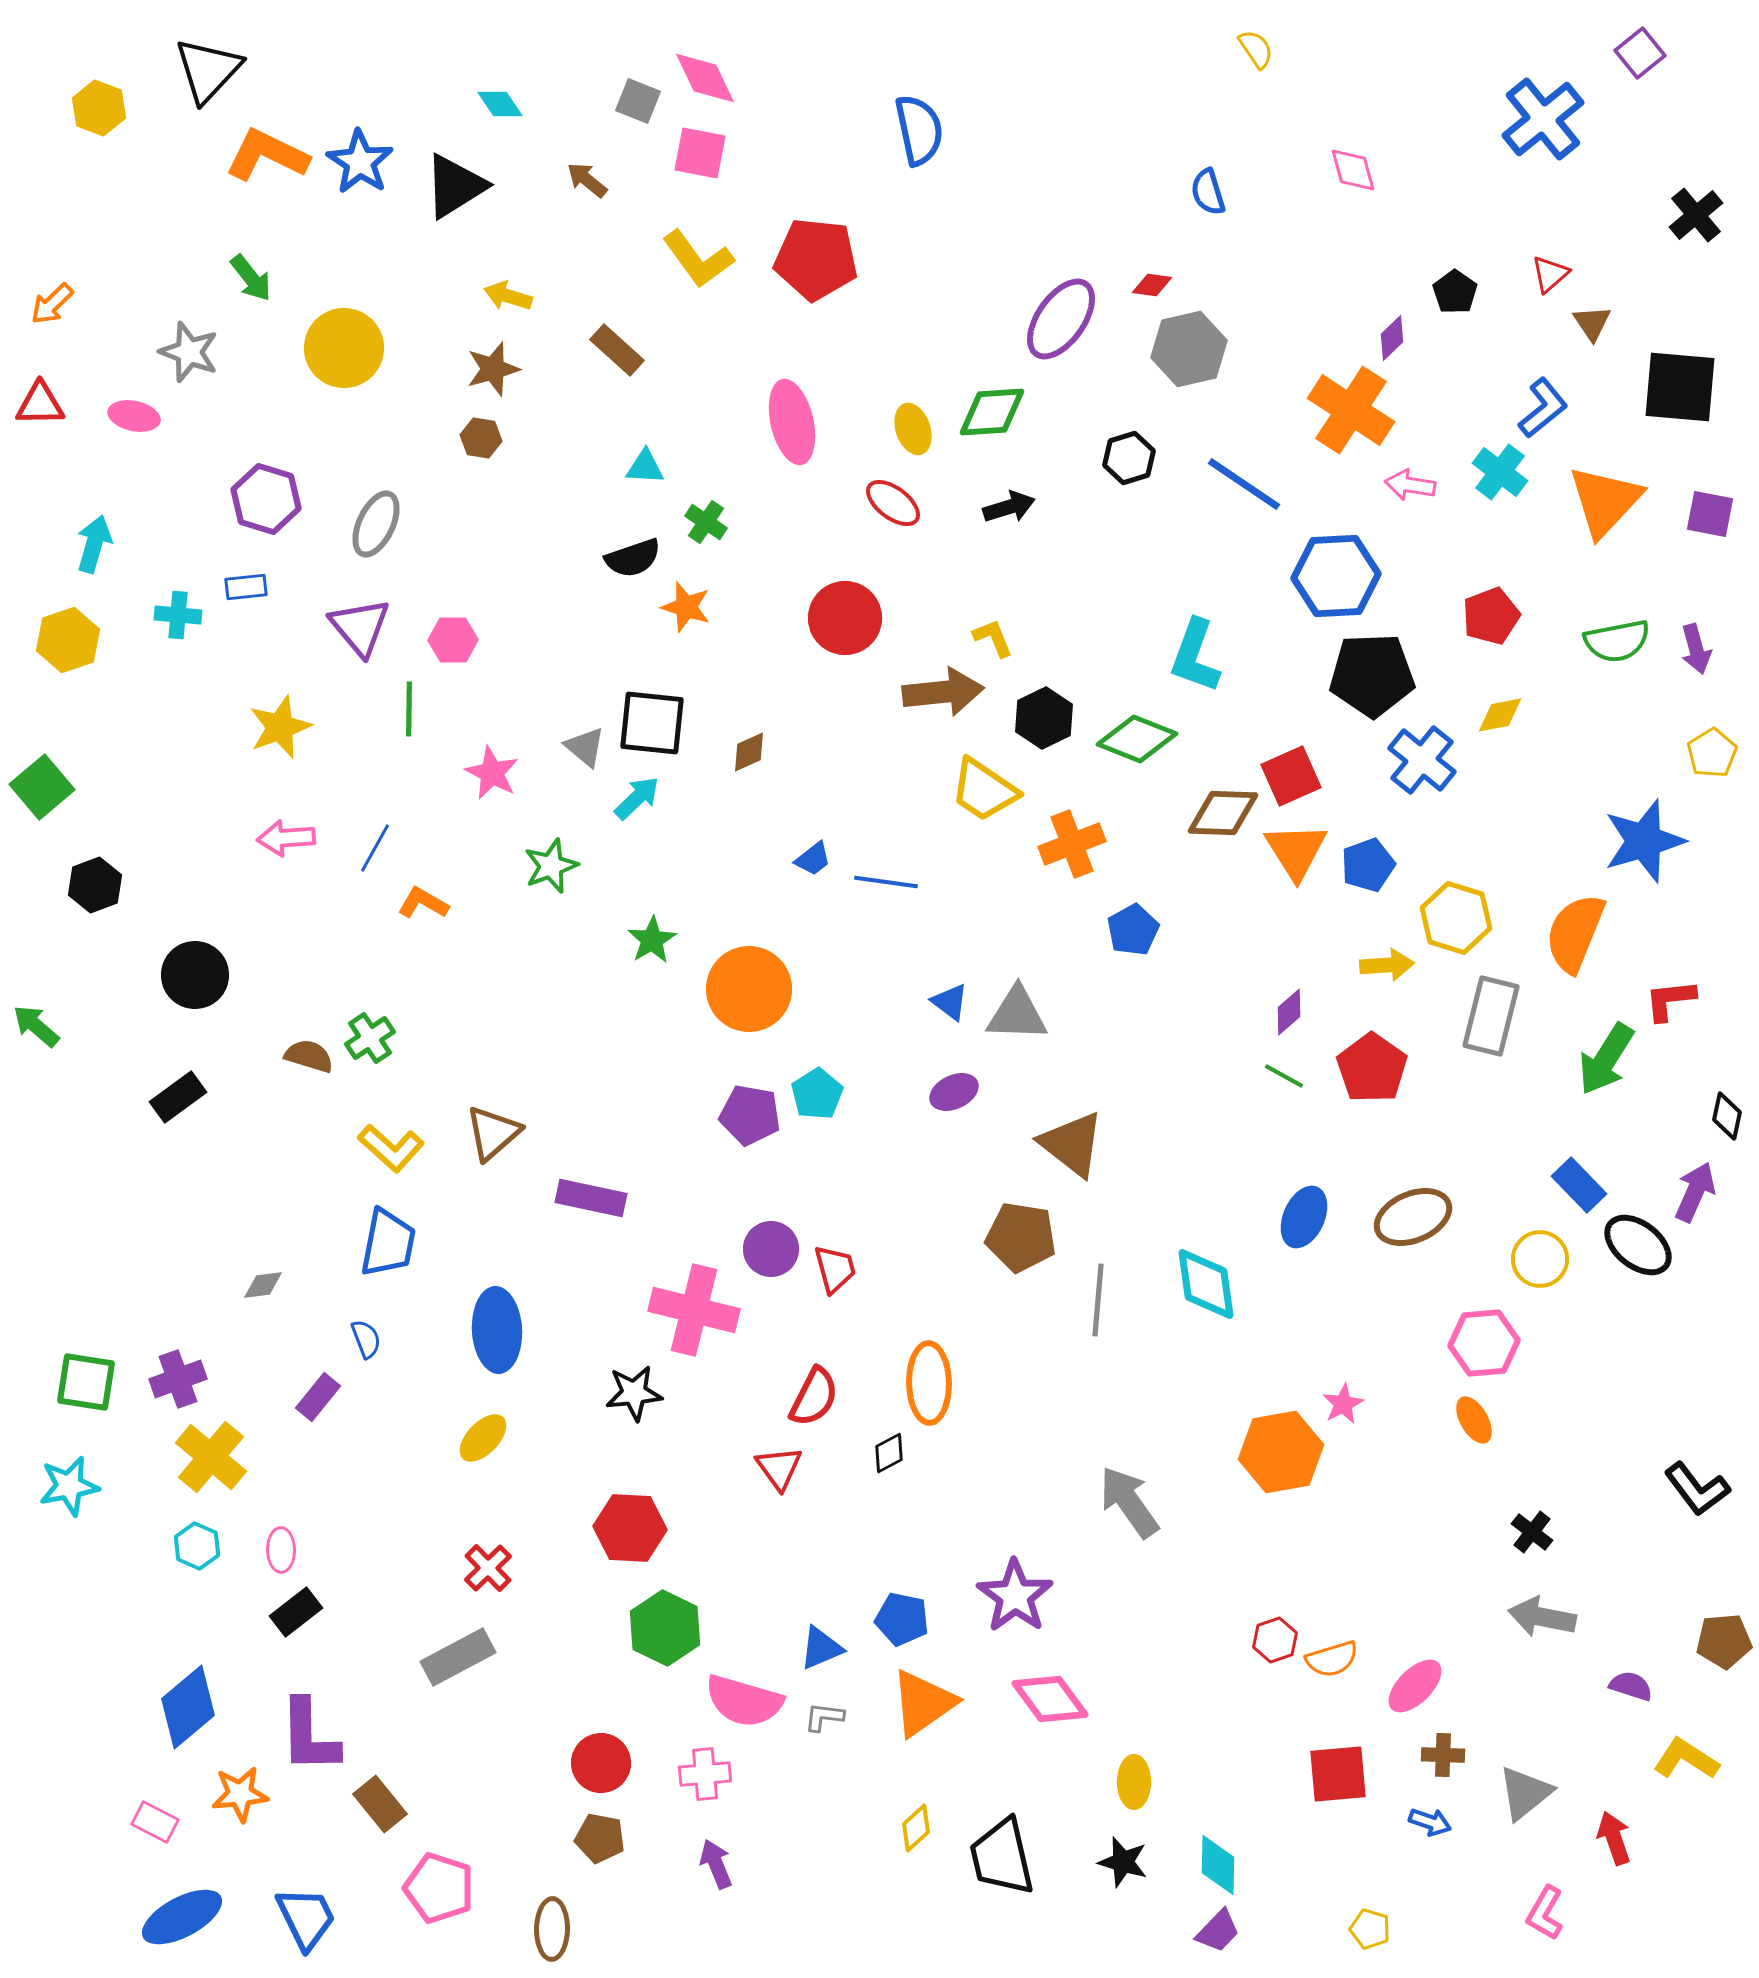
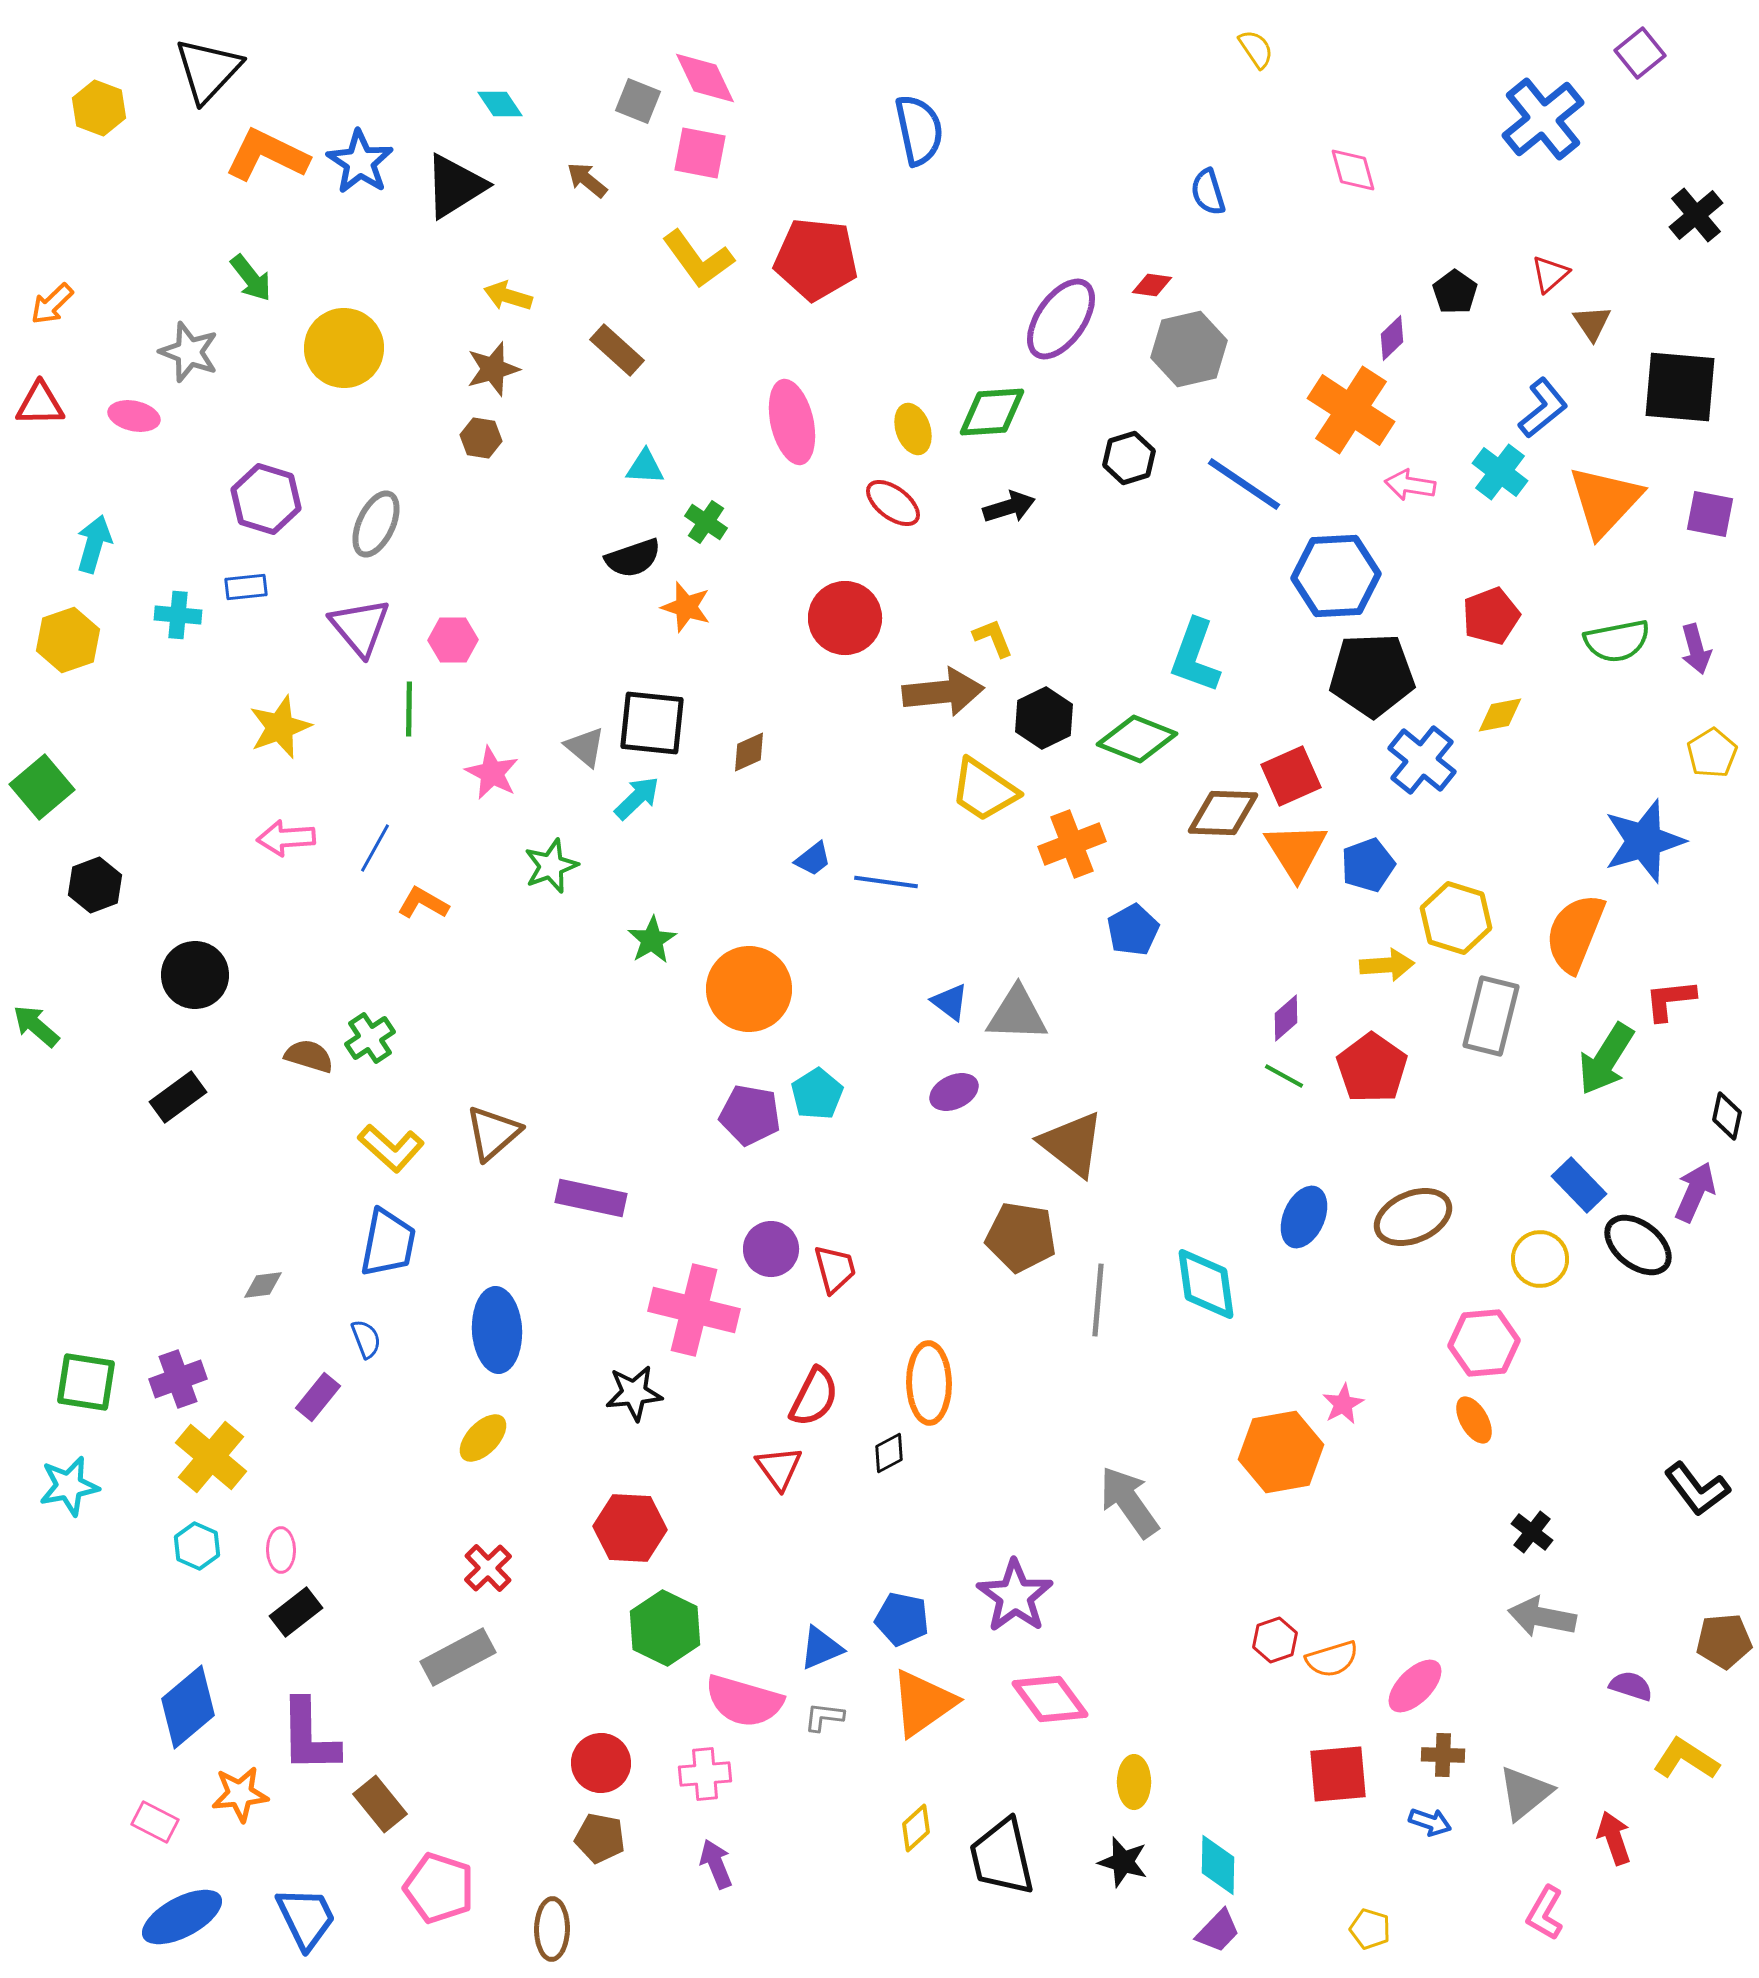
purple diamond at (1289, 1012): moved 3 px left, 6 px down
